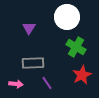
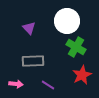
white circle: moved 4 px down
purple triangle: rotated 16 degrees counterclockwise
gray rectangle: moved 2 px up
purple line: moved 1 px right, 2 px down; rotated 24 degrees counterclockwise
